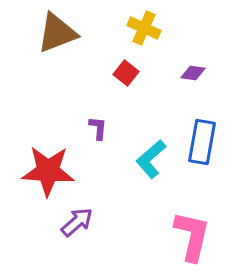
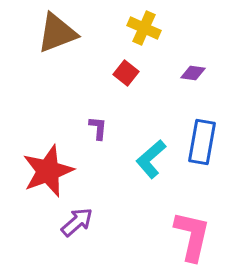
red star: rotated 24 degrees counterclockwise
